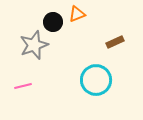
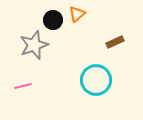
orange triangle: rotated 18 degrees counterclockwise
black circle: moved 2 px up
